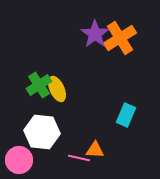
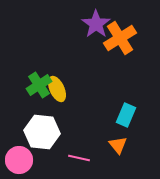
purple star: moved 1 px right, 10 px up
orange triangle: moved 23 px right, 5 px up; rotated 48 degrees clockwise
